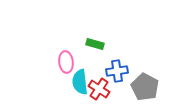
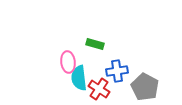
pink ellipse: moved 2 px right
cyan semicircle: moved 1 px left, 4 px up
